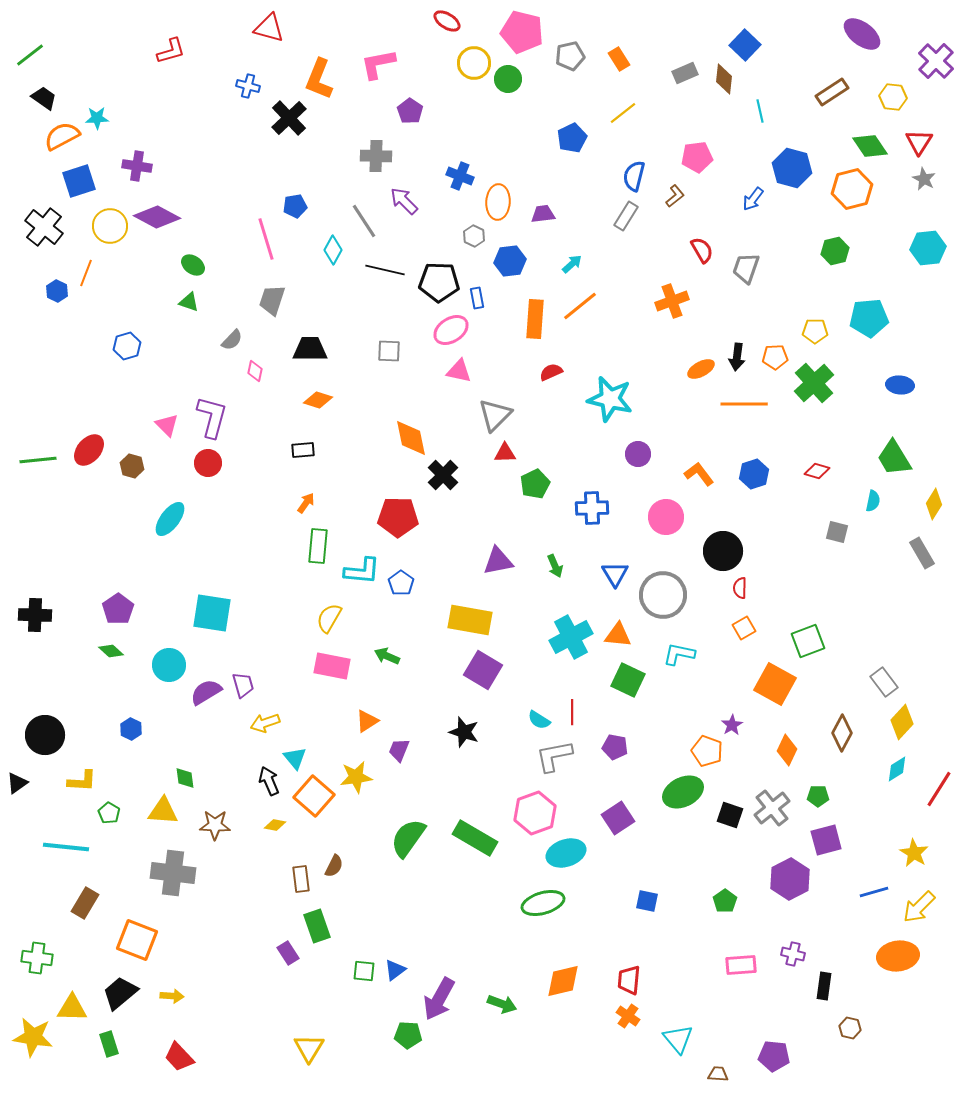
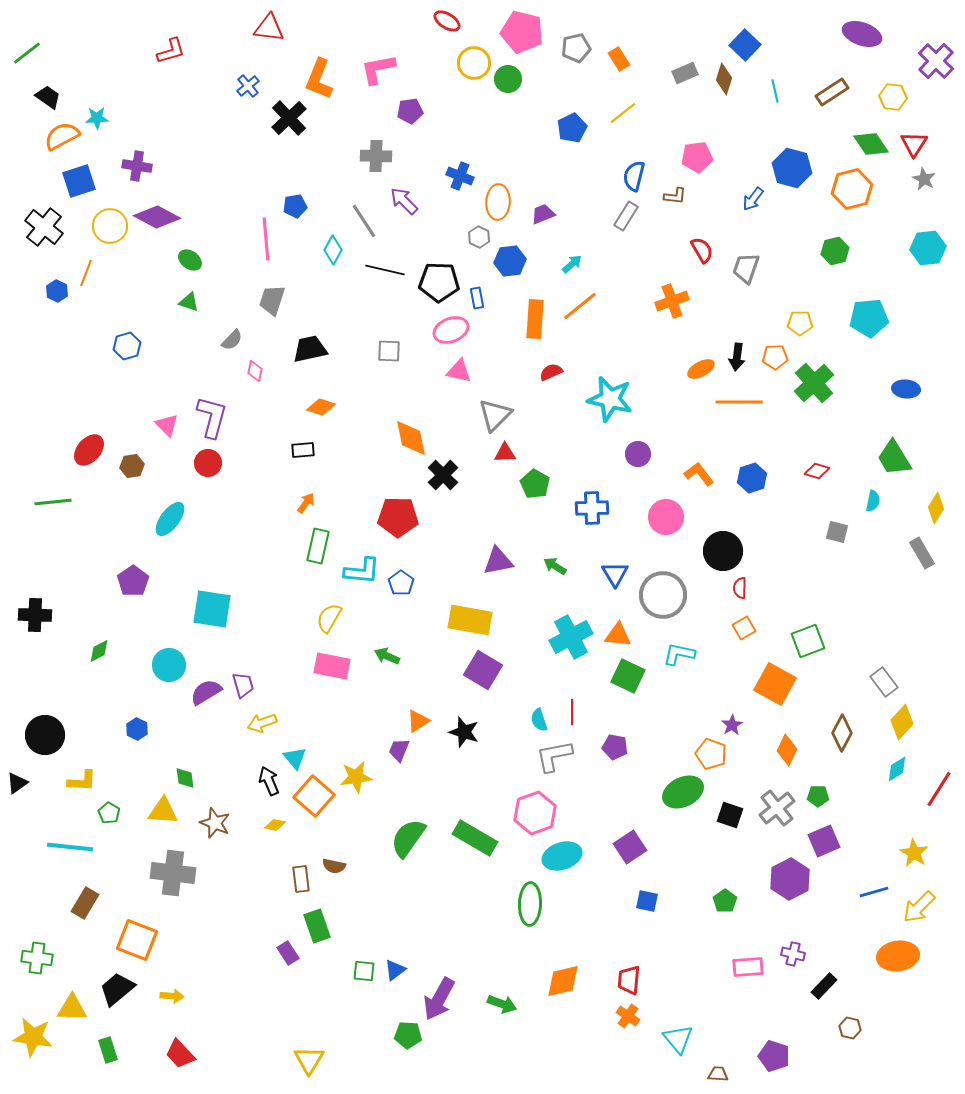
red triangle at (269, 28): rotated 8 degrees counterclockwise
purple ellipse at (862, 34): rotated 18 degrees counterclockwise
green line at (30, 55): moved 3 px left, 2 px up
gray pentagon at (570, 56): moved 6 px right, 8 px up
pink L-shape at (378, 64): moved 5 px down
brown diamond at (724, 79): rotated 12 degrees clockwise
blue cross at (248, 86): rotated 35 degrees clockwise
black trapezoid at (44, 98): moved 4 px right, 1 px up
purple pentagon at (410, 111): rotated 30 degrees clockwise
cyan line at (760, 111): moved 15 px right, 20 px up
blue pentagon at (572, 138): moved 10 px up
red triangle at (919, 142): moved 5 px left, 2 px down
green diamond at (870, 146): moved 1 px right, 2 px up
brown L-shape at (675, 196): rotated 45 degrees clockwise
purple trapezoid at (543, 214): rotated 15 degrees counterclockwise
gray hexagon at (474, 236): moved 5 px right, 1 px down
pink line at (266, 239): rotated 12 degrees clockwise
green ellipse at (193, 265): moved 3 px left, 5 px up
pink ellipse at (451, 330): rotated 12 degrees clockwise
yellow pentagon at (815, 331): moved 15 px left, 8 px up
black trapezoid at (310, 349): rotated 12 degrees counterclockwise
blue ellipse at (900, 385): moved 6 px right, 4 px down
orange diamond at (318, 400): moved 3 px right, 7 px down
orange line at (744, 404): moved 5 px left, 2 px up
green line at (38, 460): moved 15 px right, 42 px down
brown hexagon at (132, 466): rotated 25 degrees counterclockwise
blue hexagon at (754, 474): moved 2 px left, 4 px down
green pentagon at (535, 484): rotated 16 degrees counterclockwise
yellow diamond at (934, 504): moved 2 px right, 4 px down
green rectangle at (318, 546): rotated 8 degrees clockwise
green arrow at (555, 566): rotated 145 degrees clockwise
purple pentagon at (118, 609): moved 15 px right, 28 px up
cyan square at (212, 613): moved 4 px up
green diamond at (111, 651): moved 12 px left; rotated 70 degrees counterclockwise
green square at (628, 680): moved 4 px up
cyan semicircle at (539, 720): rotated 40 degrees clockwise
orange triangle at (367, 721): moved 51 px right
yellow arrow at (265, 723): moved 3 px left
blue hexagon at (131, 729): moved 6 px right
orange pentagon at (707, 751): moved 4 px right, 3 px down
gray cross at (772, 808): moved 5 px right
purple square at (618, 818): moved 12 px right, 29 px down
brown star at (215, 825): moved 2 px up; rotated 20 degrees clockwise
purple square at (826, 840): moved 2 px left, 1 px down; rotated 8 degrees counterclockwise
cyan line at (66, 847): moved 4 px right
cyan ellipse at (566, 853): moved 4 px left, 3 px down
brown semicircle at (334, 866): rotated 75 degrees clockwise
green ellipse at (543, 903): moved 13 px left, 1 px down; rotated 72 degrees counterclockwise
pink rectangle at (741, 965): moved 7 px right, 2 px down
black rectangle at (824, 986): rotated 36 degrees clockwise
black trapezoid at (120, 993): moved 3 px left, 4 px up
green rectangle at (109, 1044): moved 1 px left, 6 px down
yellow triangle at (309, 1048): moved 12 px down
purple pentagon at (774, 1056): rotated 12 degrees clockwise
red trapezoid at (179, 1057): moved 1 px right, 3 px up
